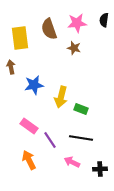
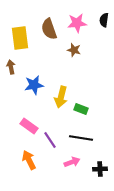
brown star: moved 2 px down
pink arrow: rotated 133 degrees clockwise
